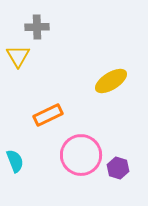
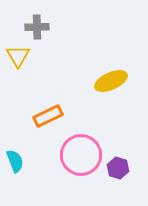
yellow ellipse: rotated 8 degrees clockwise
orange rectangle: moved 1 px down
